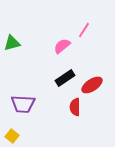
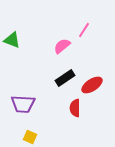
green triangle: moved 3 px up; rotated 36 degrees clockwise
red semicircle: moved 1 px down
yellow square: moved 18 px right, 1 px down; rotated 16 degrees counterclockwise
